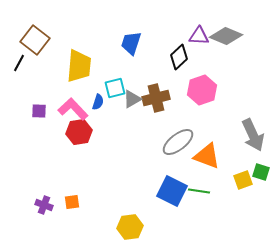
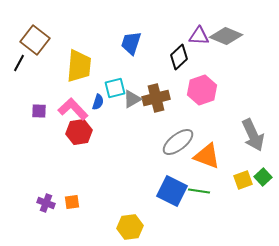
green square: moved 2 px right, 5 px down; rotated 30 degrees clockwise
purple cross: moved 2 px right, 2 px up
